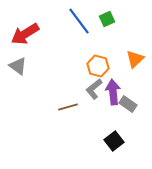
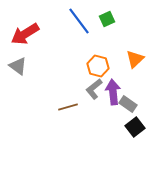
black square: moved 21 px right, 14 px up
